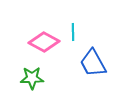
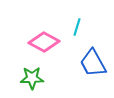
cyan line: moved 4 px right, 5 px up; rotated 18 degrees clockwise
